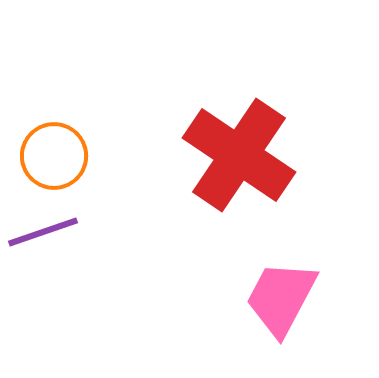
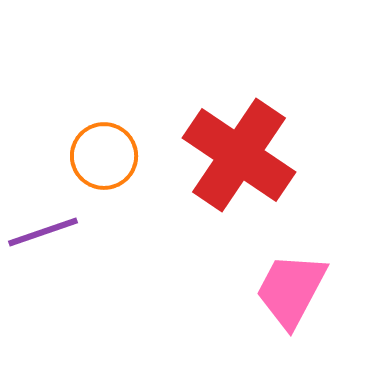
orange circle: moved 50 px right
pink trapezoid: moved 10 px right, 8 px up
